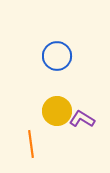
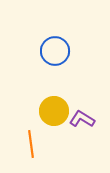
blue circle: moved 2 px left, 5 px up
yellow circle: moved 3 px left
